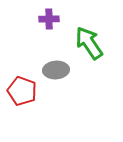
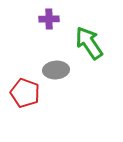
red pentagon: moved 3 px right, 2 px down
